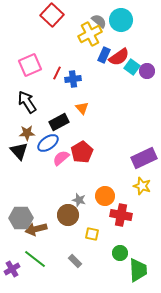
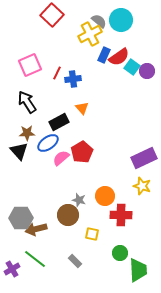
red cross: rotated 10 degrees counterclockwise
